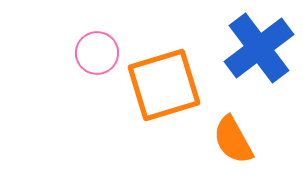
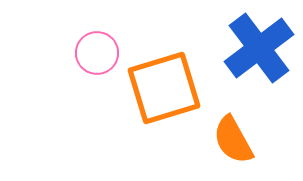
orange square: moved 3 px down
